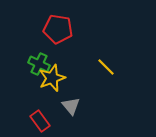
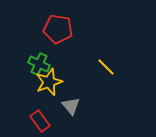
yellow star: moved 3 px left, 4 px down
